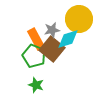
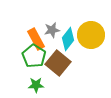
yellow circle: moved 12 px right, 16 px down
cyan diamond: rotated 35 degrees counterclockwise
brown square: moved 6 px right, 14 px down
green pentagon: rotated 10 degrees clockwise
green star: rotated 21 degrees counterclockwise
